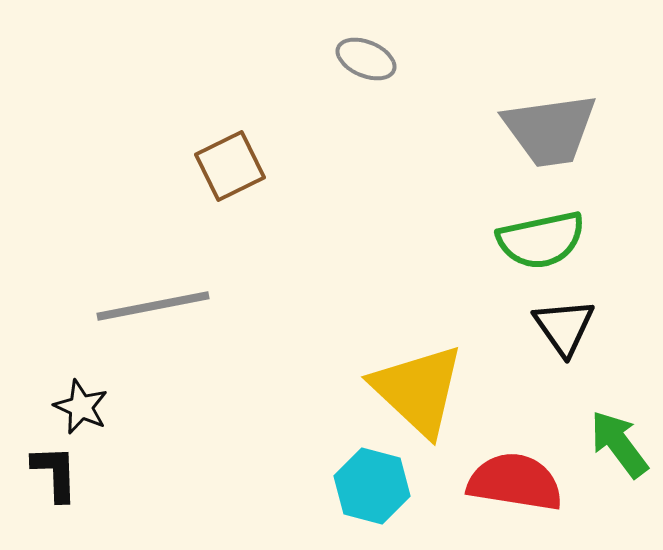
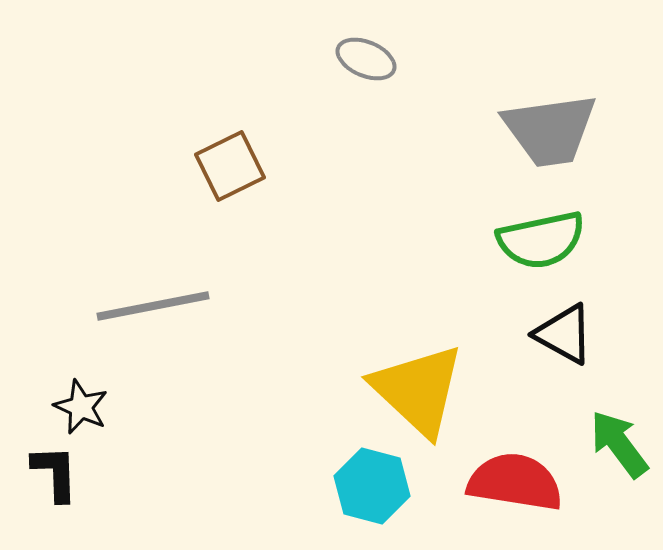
black triangle: moved 7 px down; rotated 26 degrees counterclockwise
